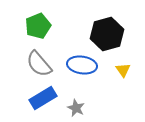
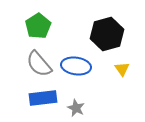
green pentagon: rotated 10 degrees counterclockwise
blue ellipse: moved 6 px left, 1 px down
yellow triangle: moved 1 px left, 1 px up
blue rectangle: rotated 24 degrees clockwise
